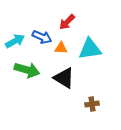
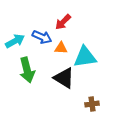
red arrow: moved 4 px left
cyan triangle: moved 5 px left, 8 px down
green arrow: rotated 60 degrees clockwise
